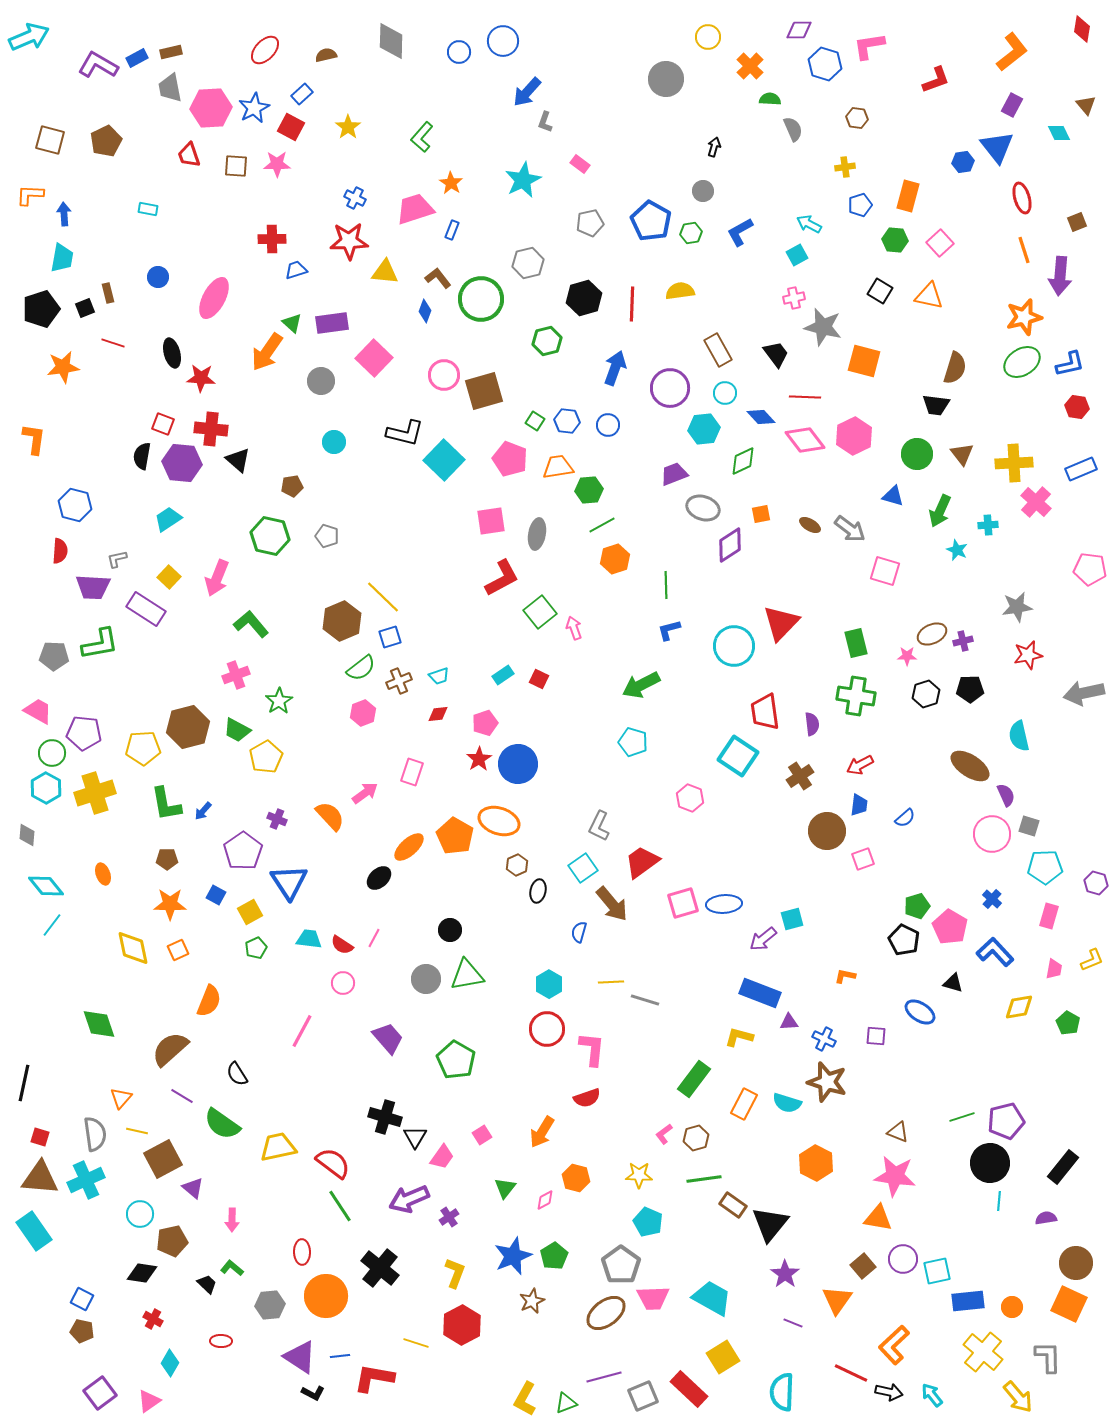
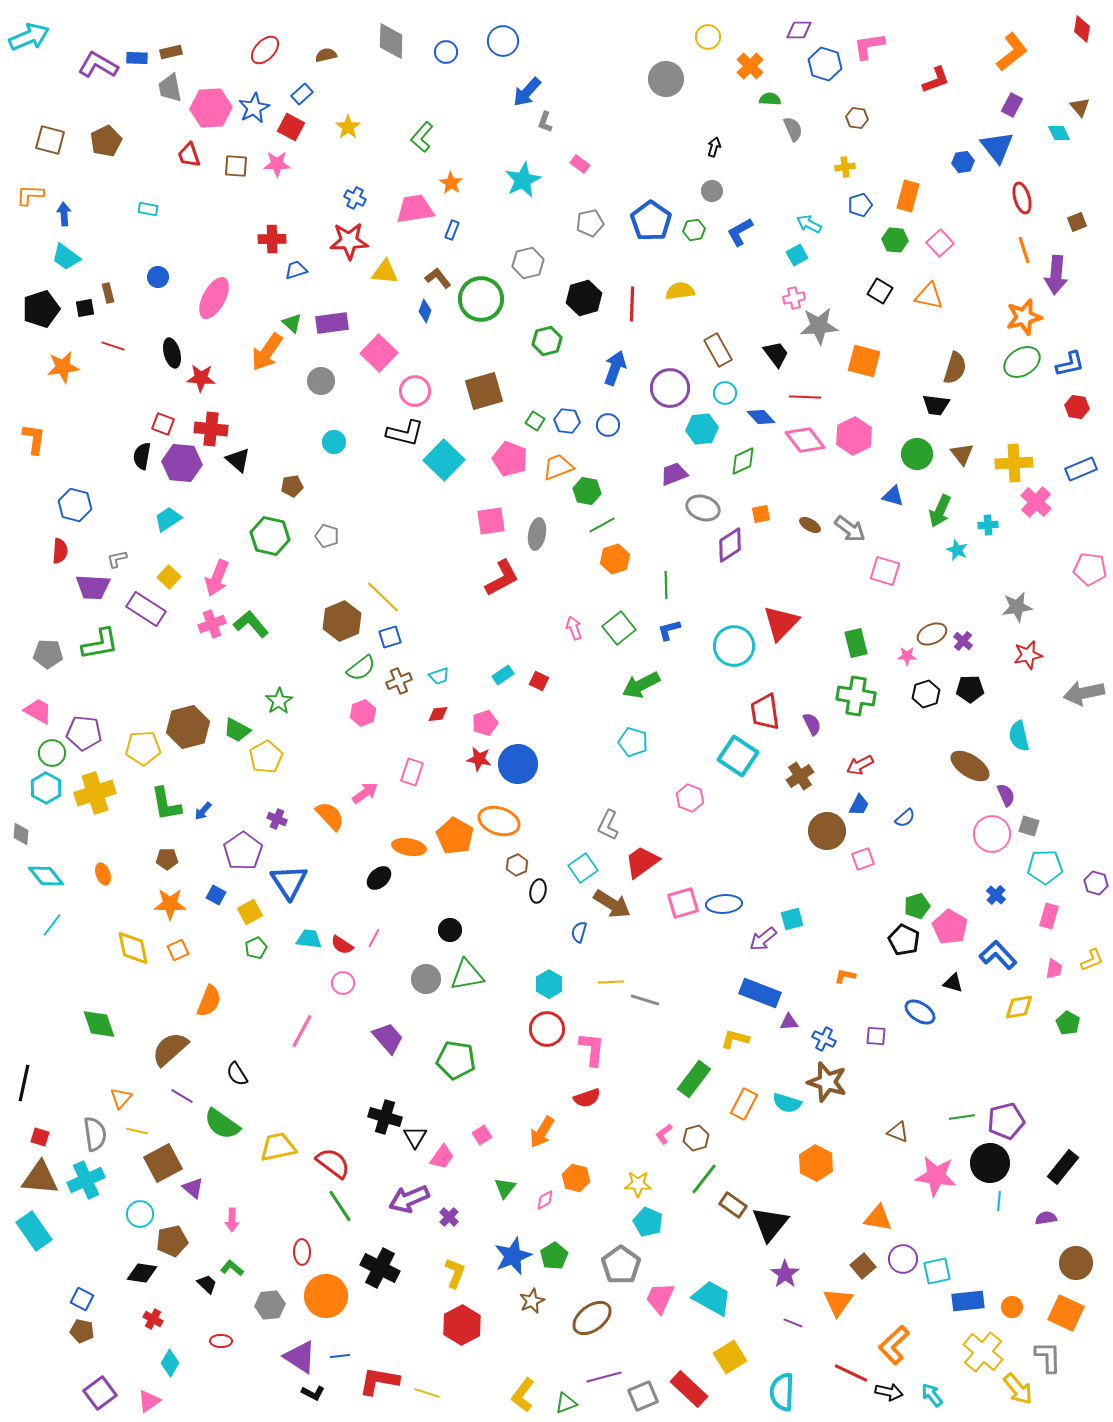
blue circle at (459, 52): moved 13 px left
blue rectangle at (137, 58): rotated 30 degrees clockwise
brown triangle at (1086, 105): moved 6 px left, 2 px down
gray circle at (703, 191): moved 9 px right
pink trapezoid at (415, 209): rotated 9 degrees clockwise
blue pentagon at (651, 221): rotated 6 degrees clockwise
green hexagon at (691, 233): moved 3 px right, 3 px up
cyan trapezoid at (62, 258): moved 4 px right, 1 px up; rotated 116 degrees clockwise
purple arrow at (1060, 276): moved 4 px left, 1 px up
black square at (85, 308): rotated 12 degrees clockwise
gray star at (823, 327): moved 4 px left, 1 px up; rotated 18 degrees counterclockwise
red line at (113, 343): moved 3 px down
pink square at (374, 358): moved 5 px right, 5 px up
pink circle at (444, 375): moved 29 px left, 16 px down
cyan hexagon at (704, 429): moved 2 px left
orange trapezoid at (558, 467): rotated 12 degrees counterclockwise
green hexagon at (589, 490): moved 2 px left, 1 px down; rotated 16 degrees clockwise
green square at (540, 612): moved 79 px right, 16 px down
purple cross at (963, 641): rotated 36 degrees counterclockwise
gray pentagon at (54, 656): moved 6 px left, 2 px up
pink cross at (236, 675): moved 24 px left, 51 px up
red square at (539, 679): moved 2 px down
purple semicircle at (812, 724): rotated 20 degrees counterclockwise
red star at (479, 759): rotated 30 degrees counterclockwise
blue trapezoid at (859, 805): rotated 20 degrees clockwise
gray L-shape at (599, 826): moved 9 px right, 1 px up
gray diamond at (27, 835): moved 6 px left, 1 px up
orange ellipse at (409, 847): rotated 52 degrees clockwise
cyan diamond at (46, 886): moved 10 px up
blue cross at (992, 899): moved 4 px right, 4 px up
brown arrow at (612, 904): rotated 18 degrees counterclockwise
blue L-shape at (995, 952): moved 3 px right, 3 px down
yellow L-shape at (739, 1037): moved 4 px left, 2 px down
green pentagon at (456, 1060): rotated 21 degrees counterclockwise
green line at (962, 1117): rotated 10 degrees clockwise
brown square at (163, 1159): moved 4 px down
yellow star at (639, 1175): moved 1 px left, 9 px down
pink star at (895, 1176): moved 41 px right
green line at (704, 1179): rotated 44 degrees counterclockwise
purple cross at (449, 1217): rotated 12 degrees counterclockwise
black cross at (380, 1268): rotated 12 degrees counterclockwise
pink trapezoid at (653, 1298): moved 7 px right; rotated 116 degrees clockwise
orange triangle at (837, 1300): moved 1 px right, 2 px down
orange square at (1069, 1304): moved 3 px left, 9 px down
brown ellipse at (606, 1313): moved 14 px left, 5 px down
yellow line at (416, 1343): moved 11 px right, 50 px down
yellow square at (723, 1357): moved 7 px right
red L-shape at (374, 1378): moved 5 px right, 3 px down
yellow arrow at (1018, 1397): moved 8 px up
yellow L-shape at (525, 1399): moved 2 px left, 4 px up; rotated 8 degrees clockwise
